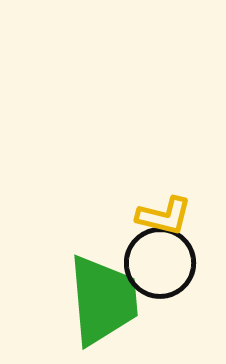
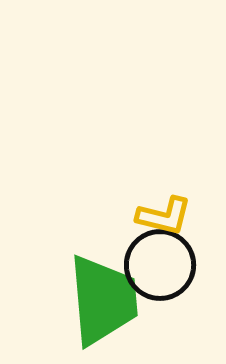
black circle: moved 2 px down
